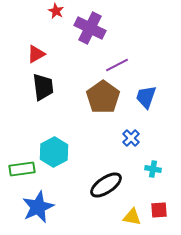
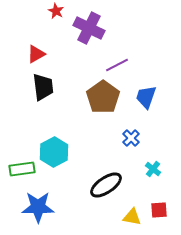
purple cross: moved 1 px left
cyan cross: rotated 28 degrees clockwise
blue star: rotated 24 degrees clockwise
